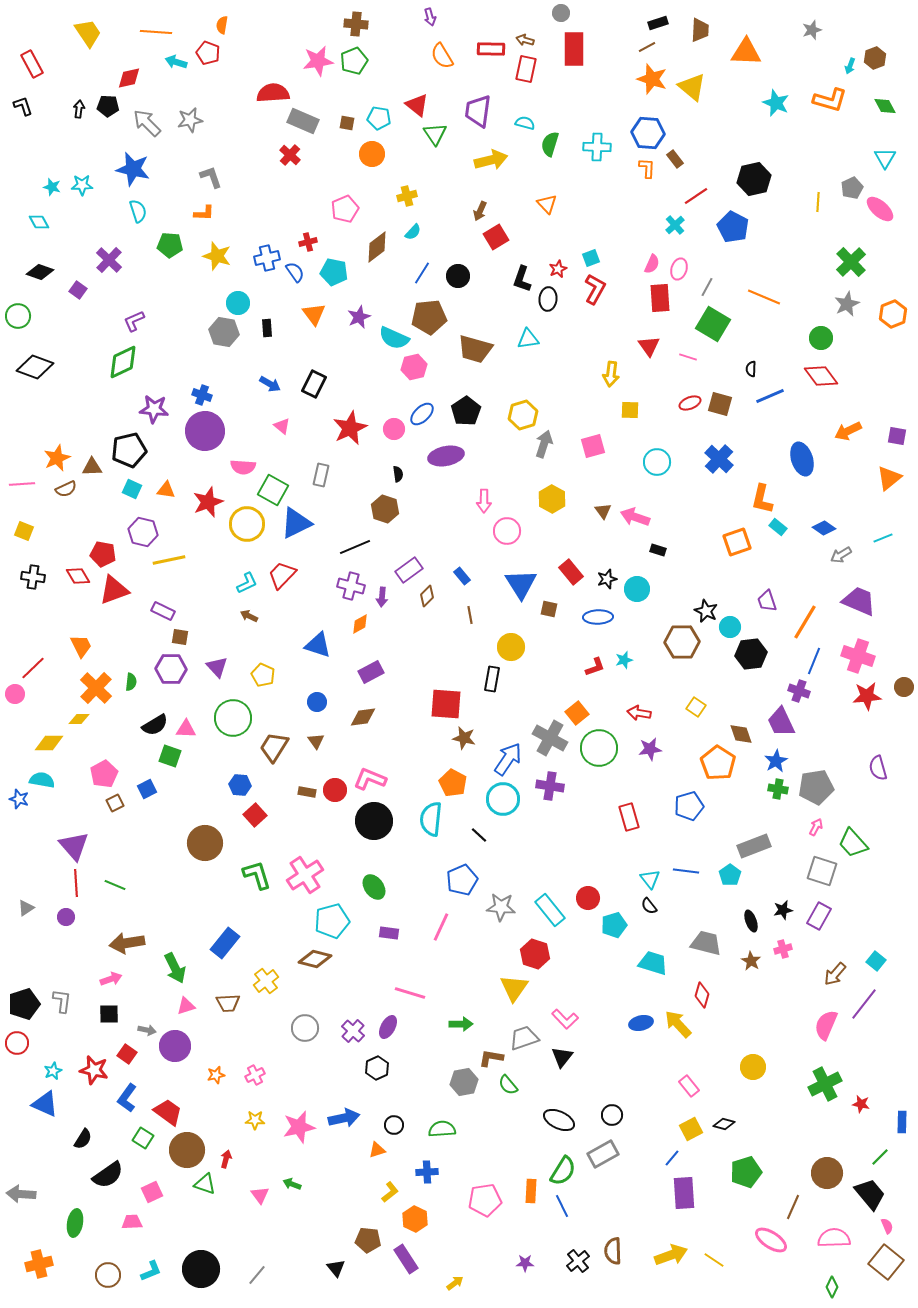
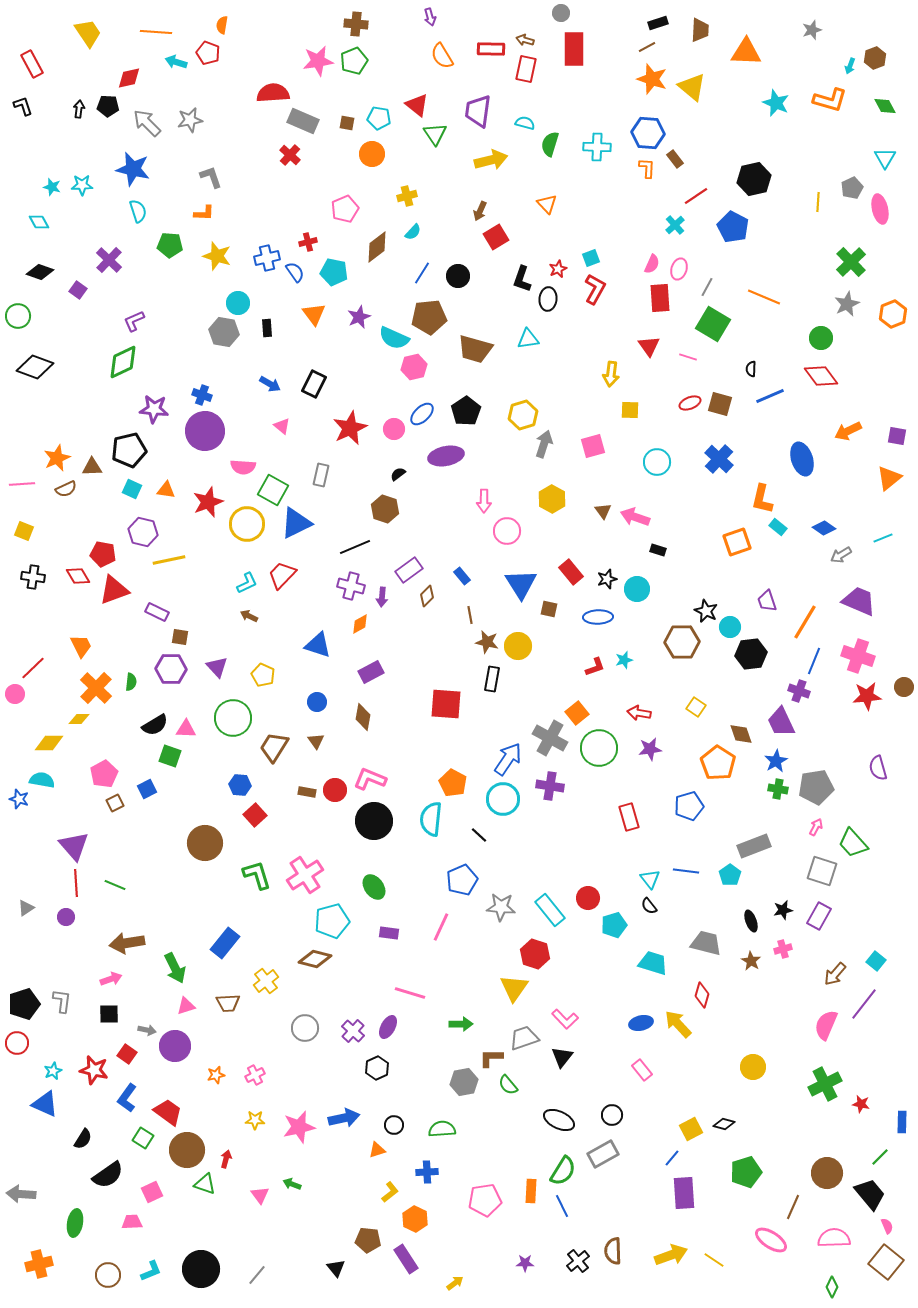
pink ellipse at (880, 209): rotated 36 degrees clockwise
black semicircle at (398, 474): rotated 119 degrees counterclockwise
purple rectangle at (163, 611): moved 6 px left, 1 px down
yellow circle at (511, 647): moved 7 px right, 1 px up
brown diamond at (363, 717): rotated 72 degrees counterclockwise
brown star at (464, 738): moved 23 px right, 96 px up
brown L-shape at (491, 1058): rotated 10 degrees counterclockwise
pink rectangle at (689, 1086): moved 47 px left, 16 px up
